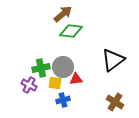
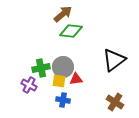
black triangle: moved 1 px right
yellow square: moved 4 px right, 2 px up
blue cross: rotated 24 degrees clockwise
